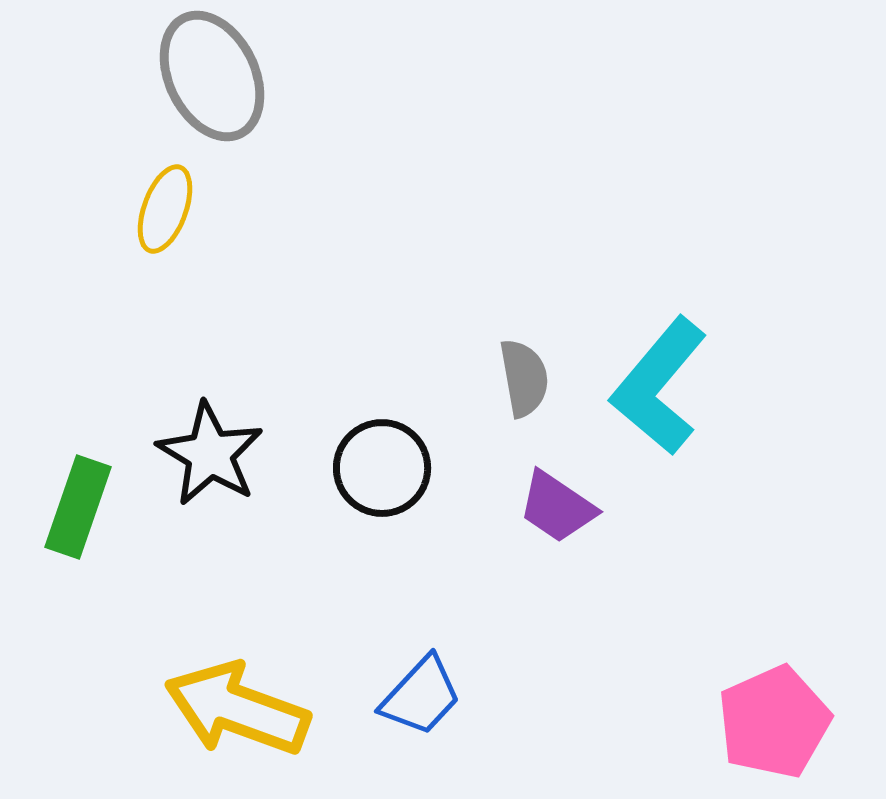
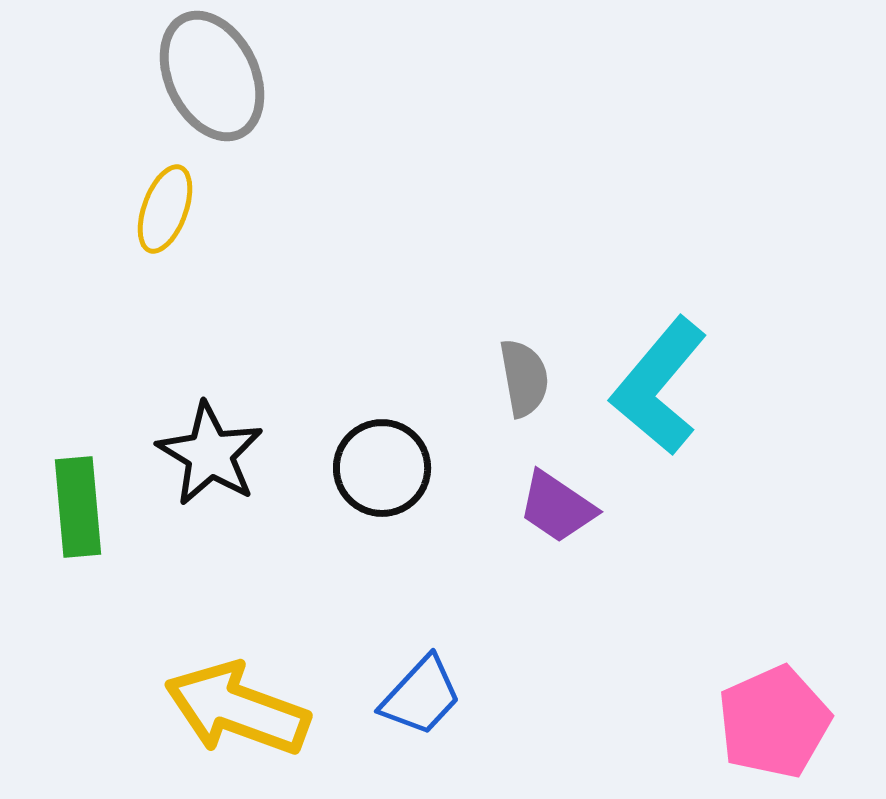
green rectangle: rotated 24 degrees counterclockwise
